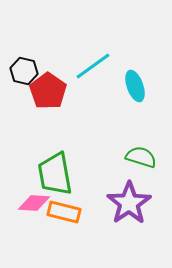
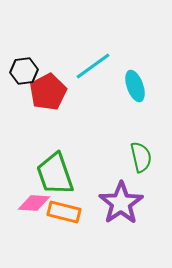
black hexagon: rotated 20 degrees counterclockwise
red pentagon: moved 1 px down; rotated 9 degrees clockwise
green semicircle: rotated 60 degrees clockwise
green trapezoid: rotated 9 degrees counterclockwise
purple star: moved 8 px left
